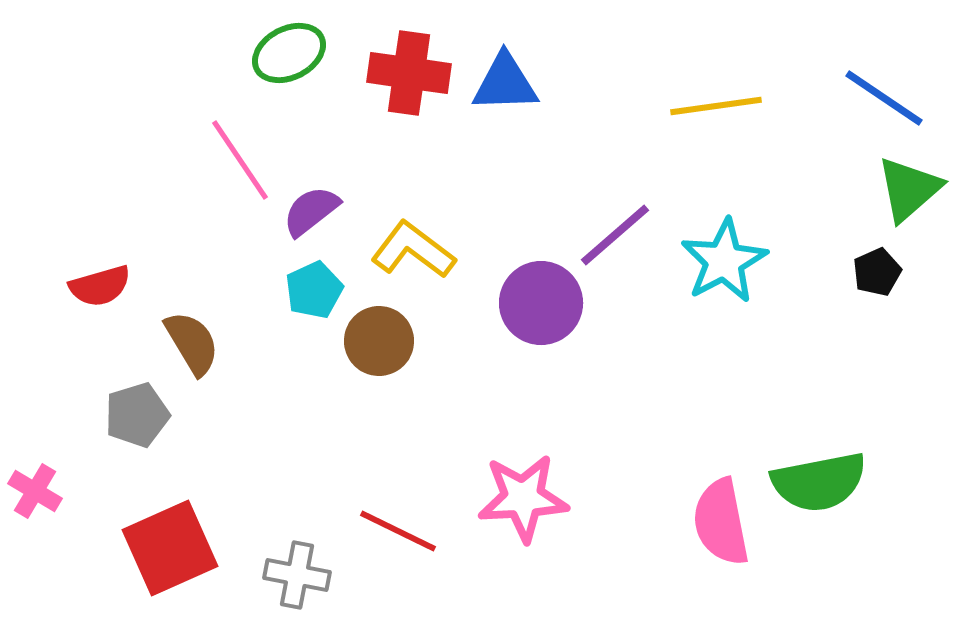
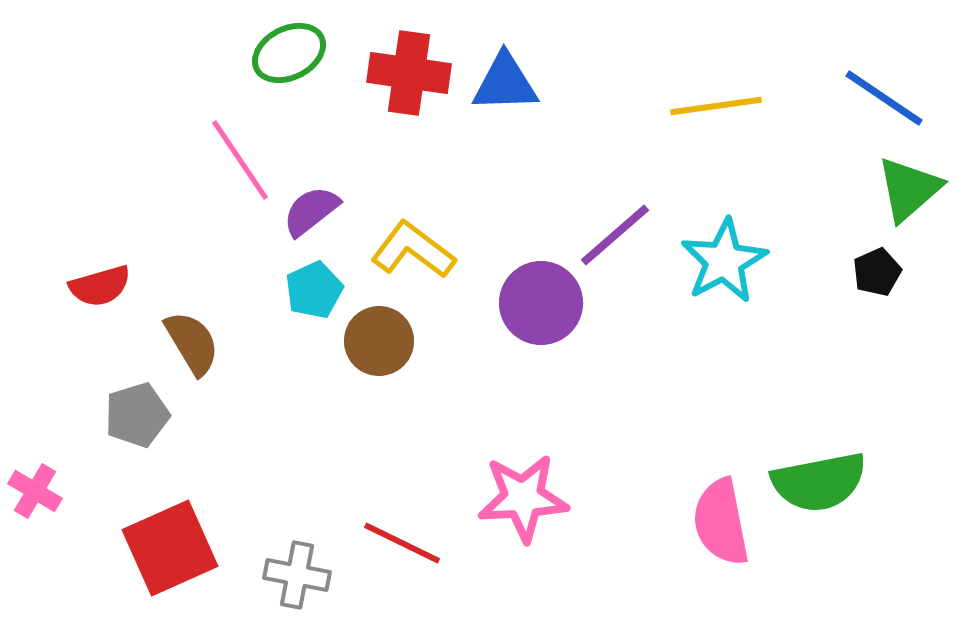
red line: moved 4 px right, 12 px down
